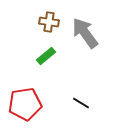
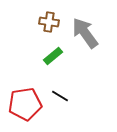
green rectangle: moved 7 px right
black line: moved 21 px left, 7 px up
